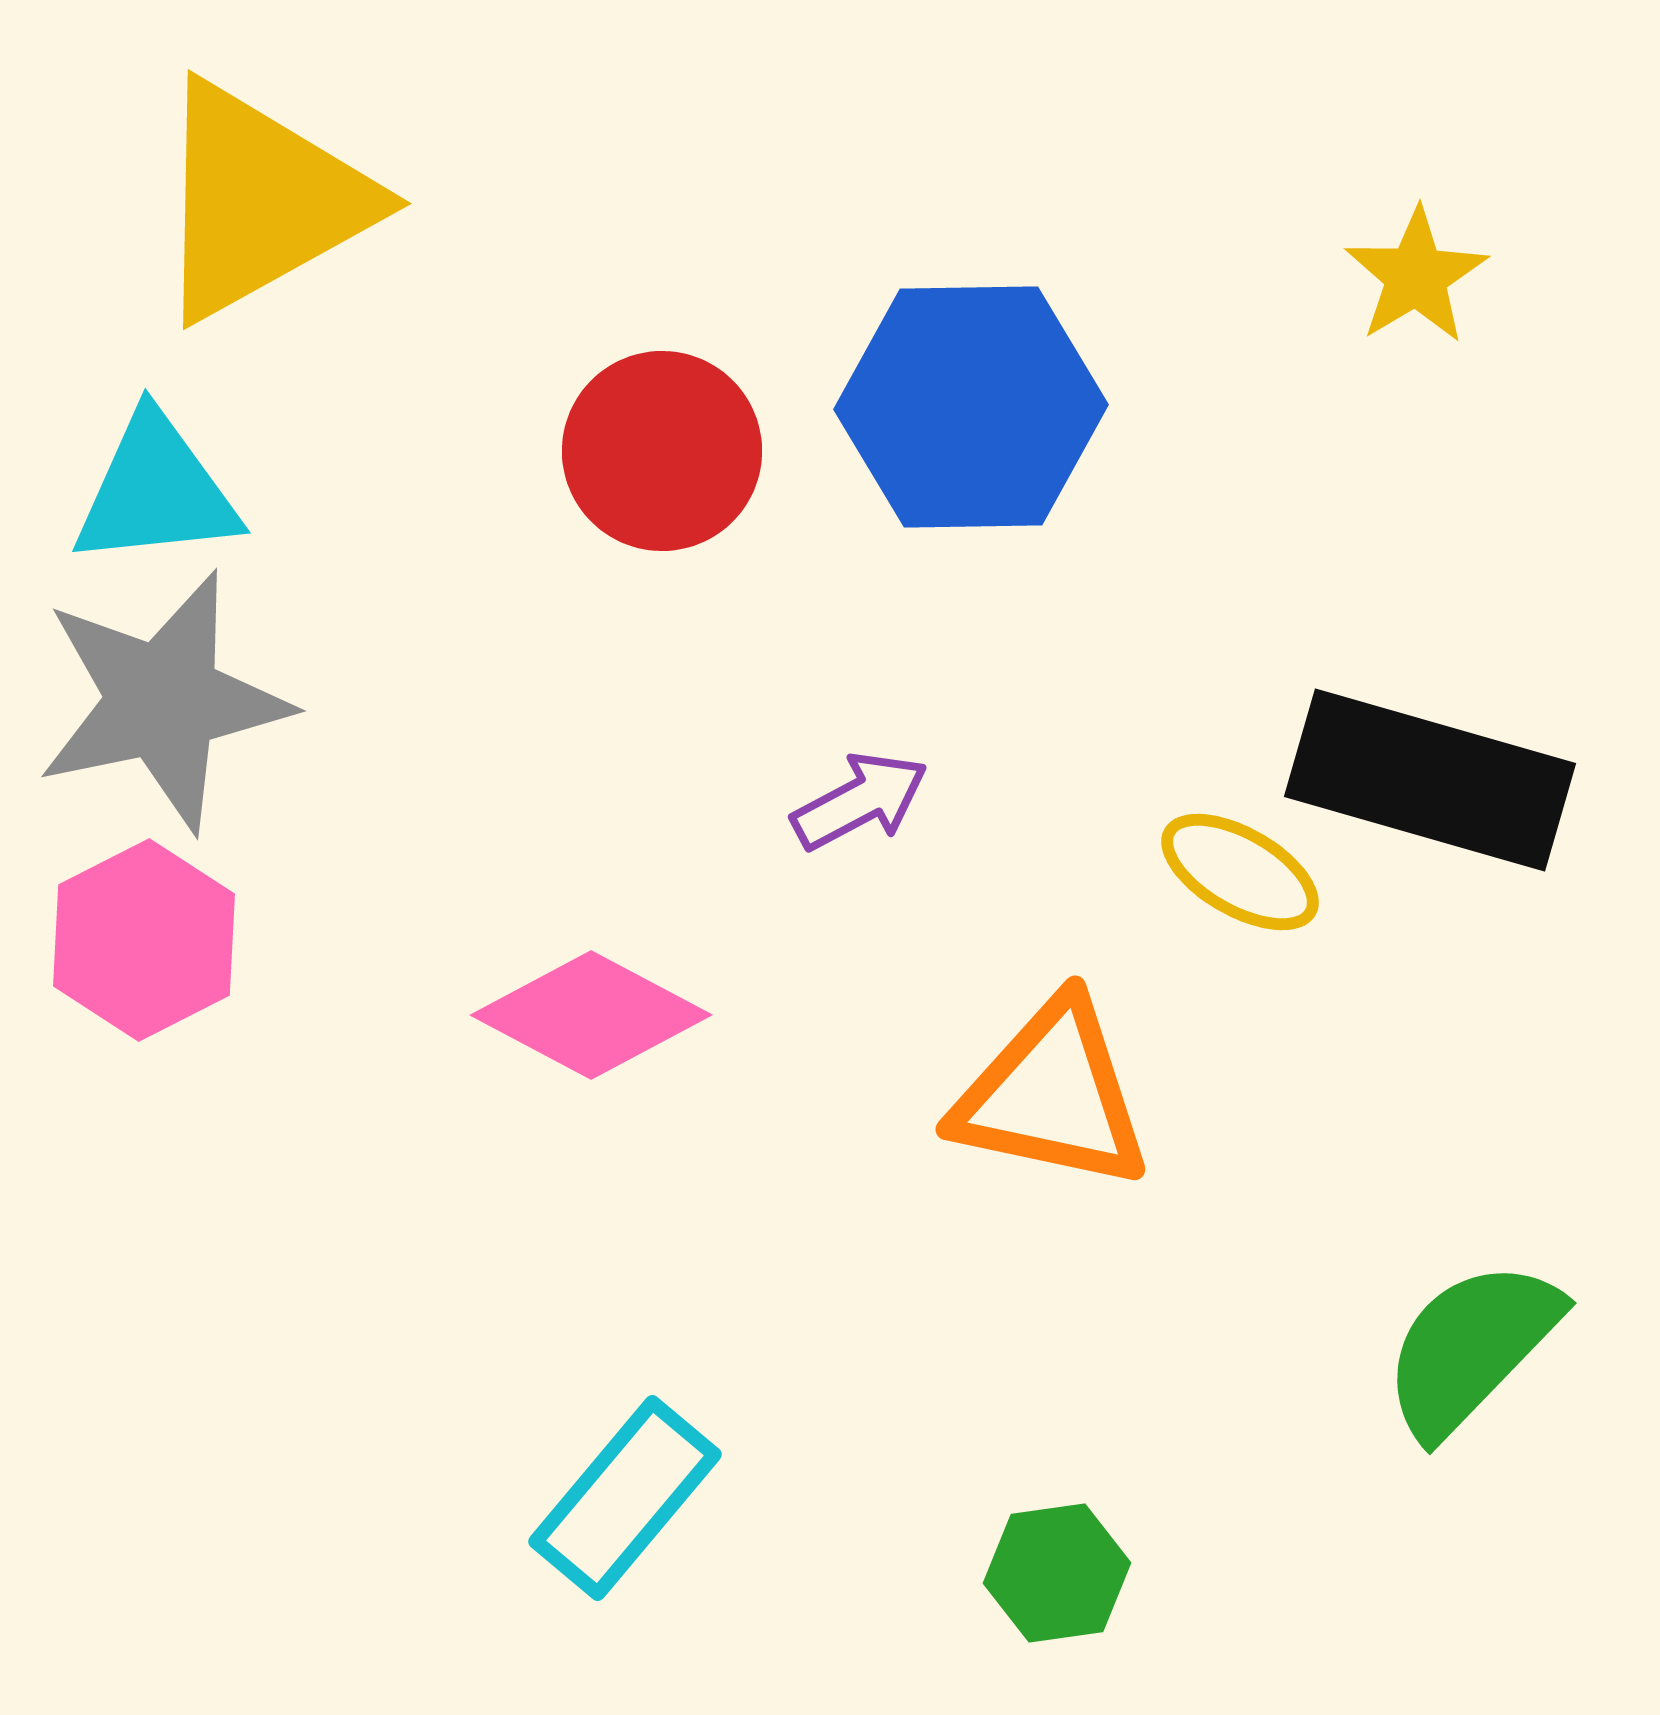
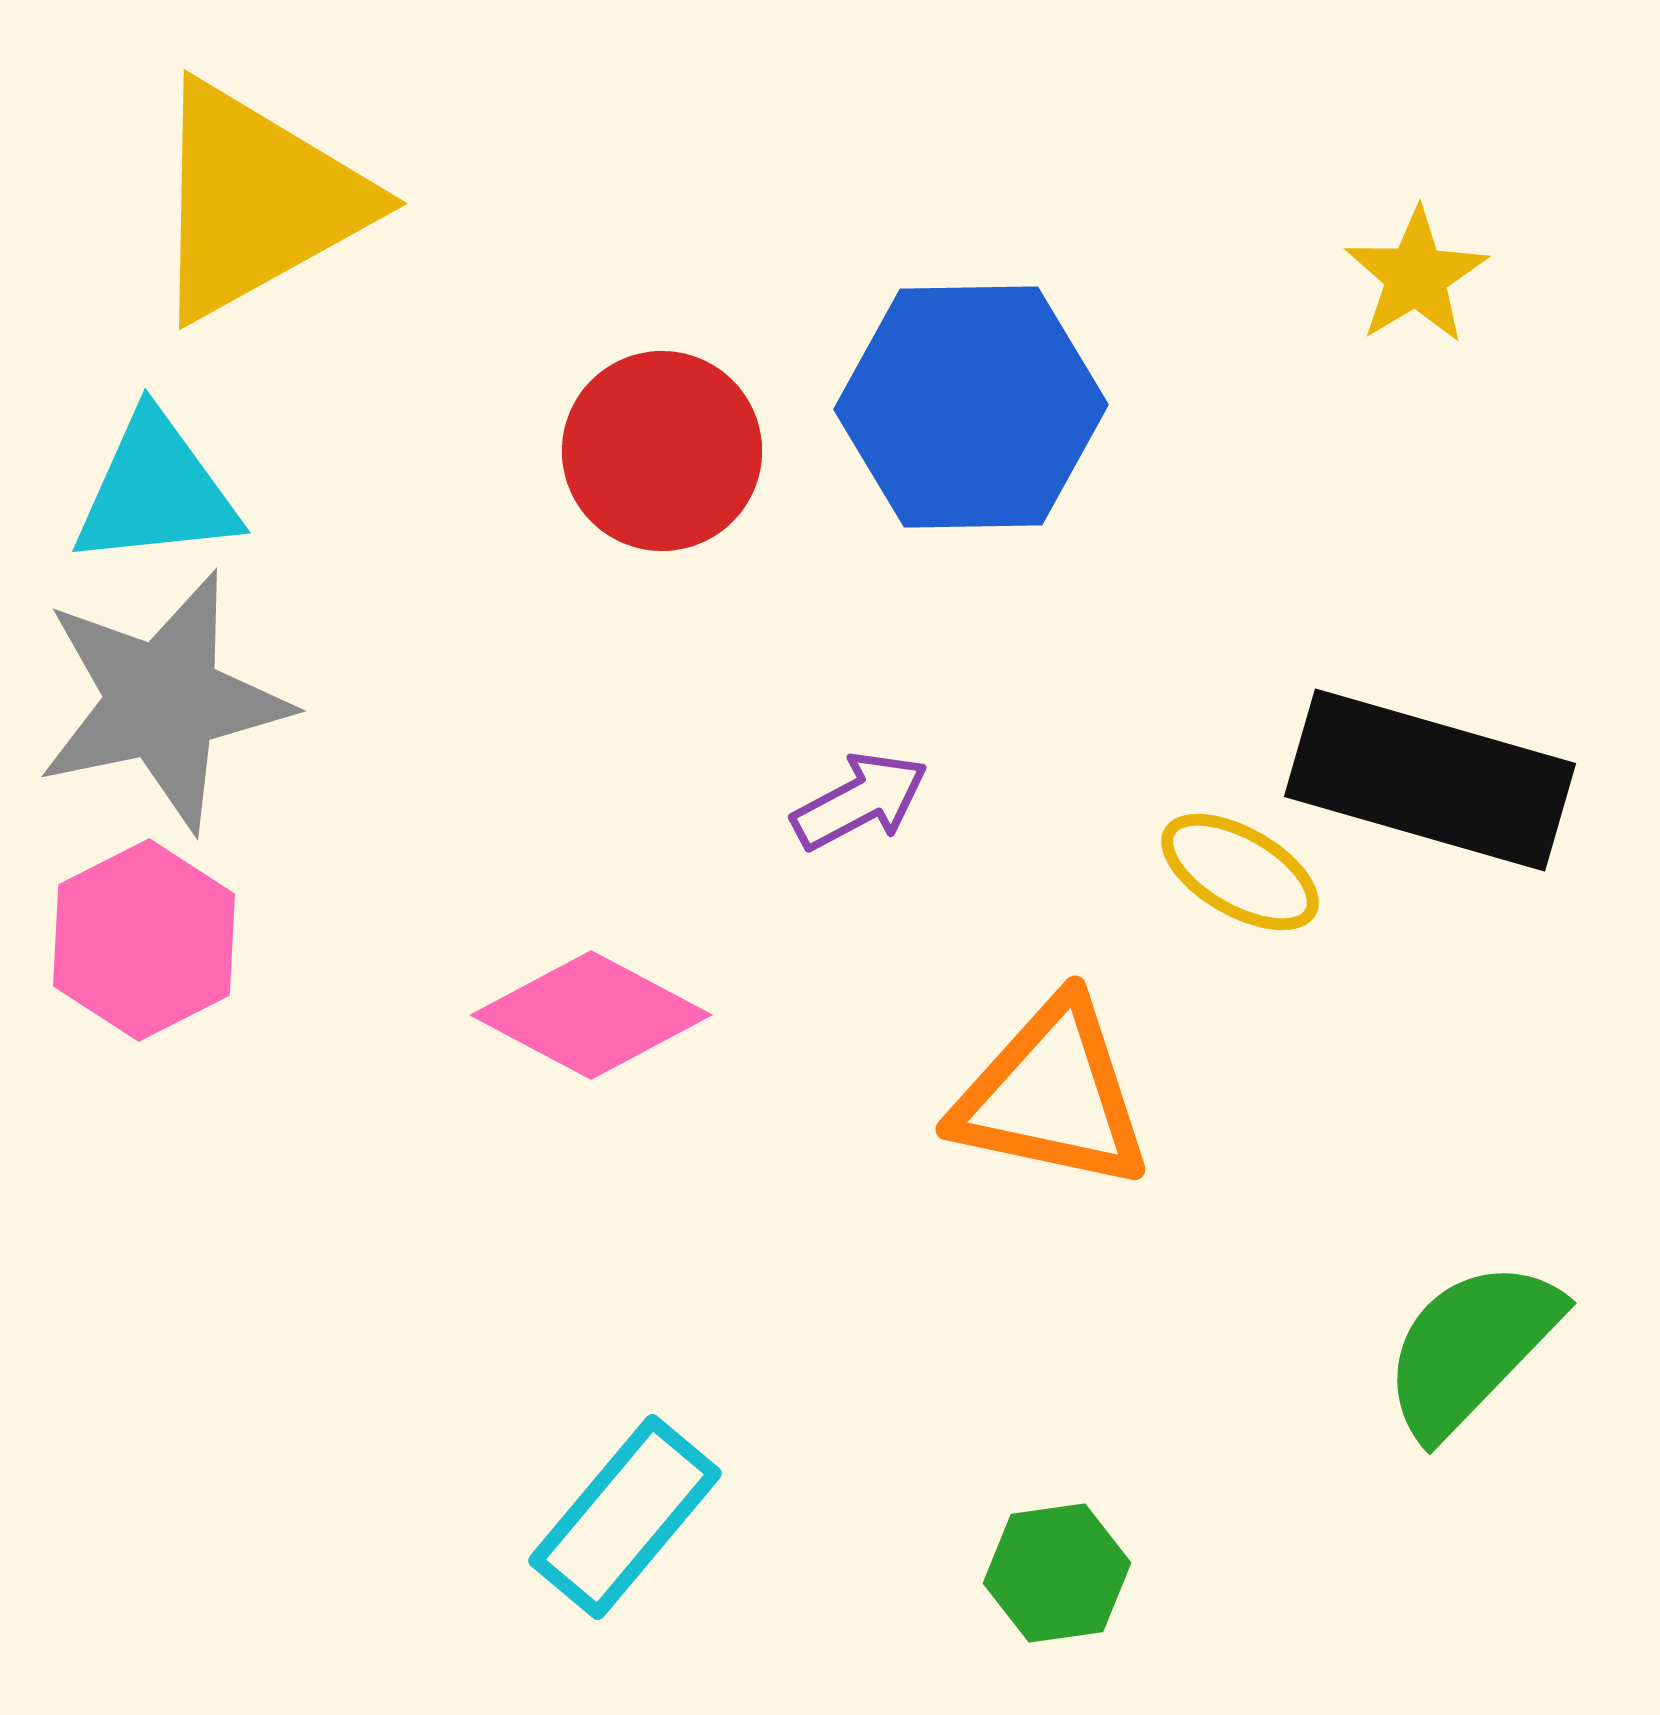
yellow triangle: moved 4 px left
cyan rectangle: moved 19 px down
